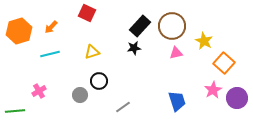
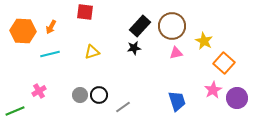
red square: moved 2 px left, 1 px up; rotated 18 degrees counterclockwise
orange arrow: rotated 16 degrees counterclockwise
orange hexagon: moved 4 px right; rotated 20 degrees clockwise
black circle: moved 14 px down
green line: rotated 18 degrees counterclockwise
